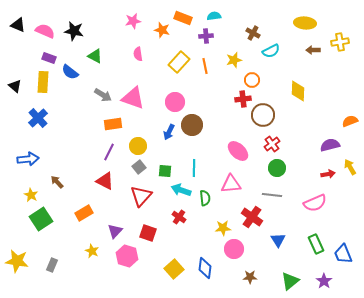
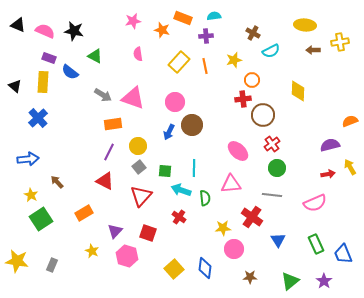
yellow ellipse at (305, 23): moved 2 px down
